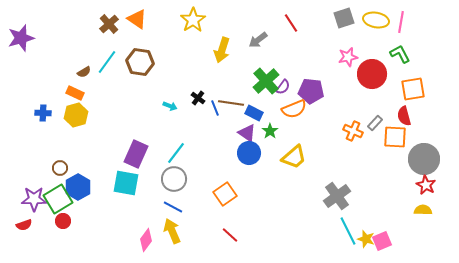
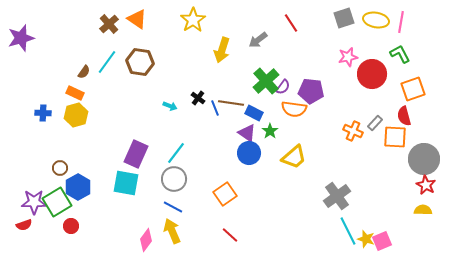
brown semicircle at (84, 72): rotated 24 degrees counterclockwise
orange square at (413, 89): rotated 10 degrees counterclockwise
orange semicircle at (294, 109): rotated 30 degrees clockwise
purple star at (34, 199): moved 3 px down
green square at (58, 199): moved 1 px left, 3 px down
red circle at (63, 221): moved 8 px right, 5 px down
